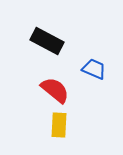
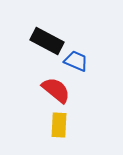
blue trapezoid: moved 18 px left, 8 px up
red semicircle: moved 1 px right
